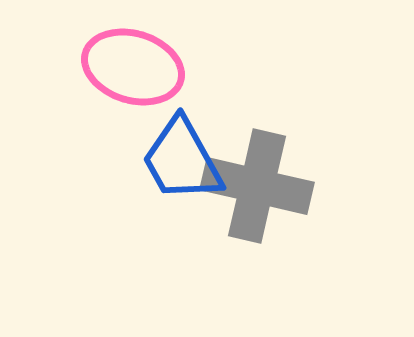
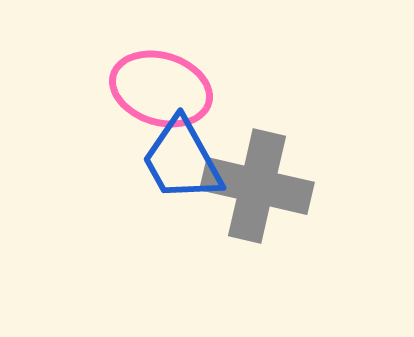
pink ellipse: moved 28 px right, 22 px down
